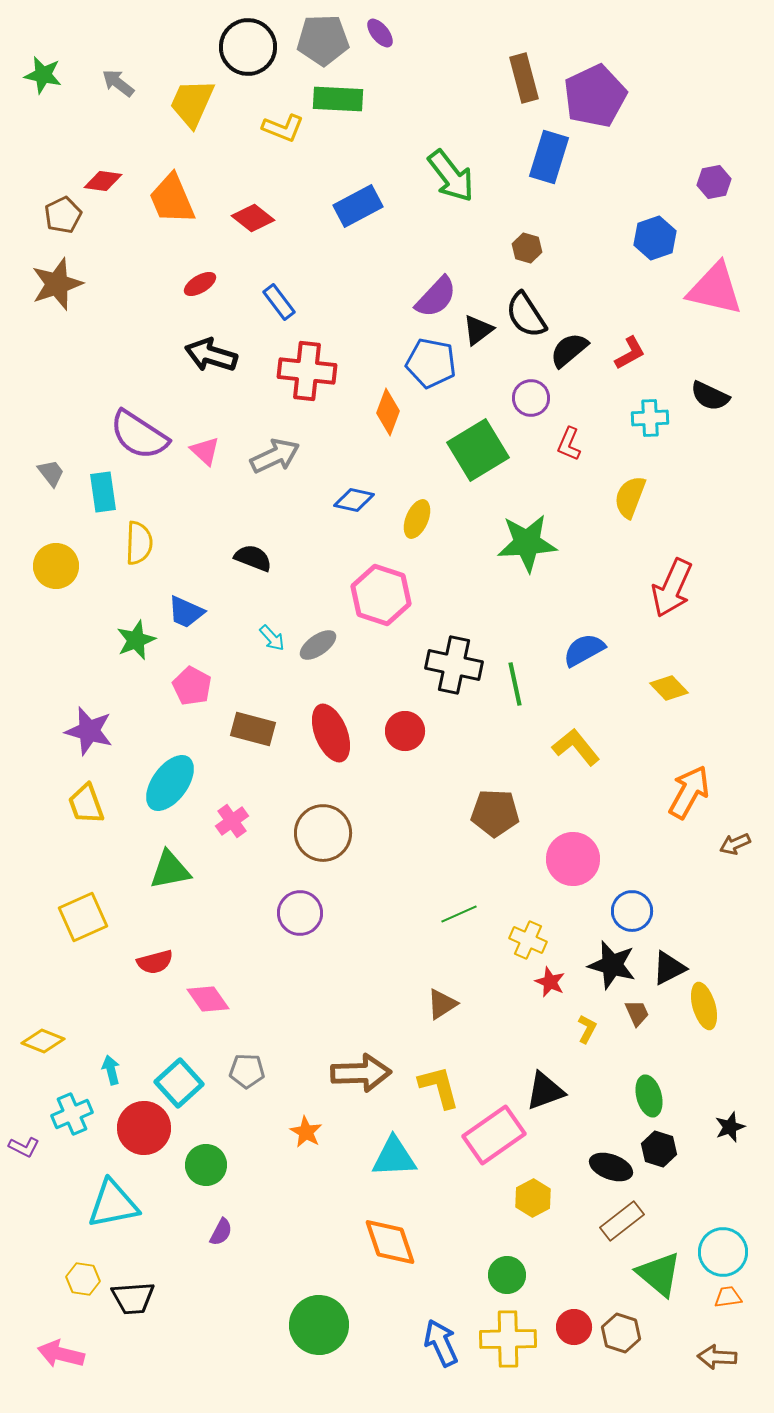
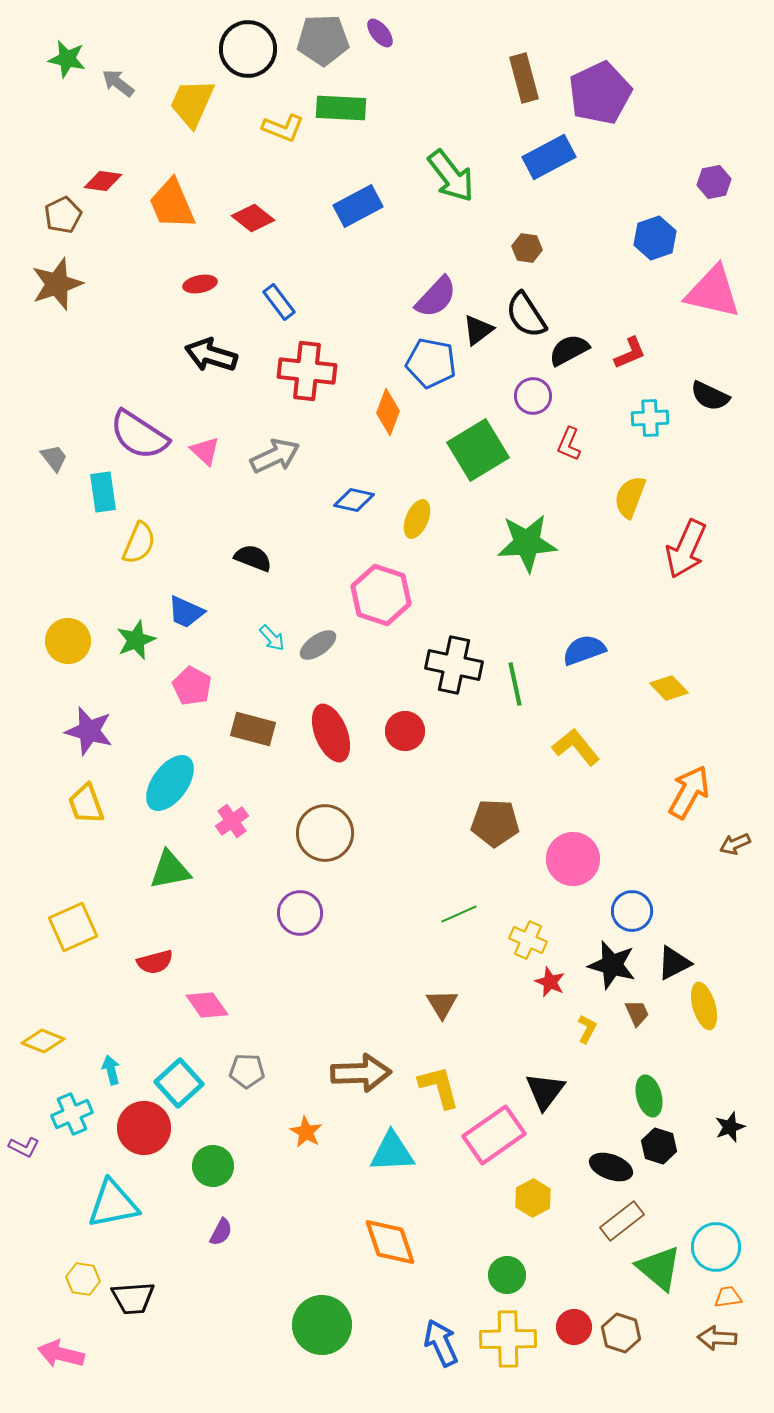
black circle at (248, 47): moved 2 px down
green star at (43, 75): moved 24 px right, 16 px up
purple pentagon at (595, 96): moved 5 px right, 3 px up
green rectangle at (338, 99): moved 3 px right, 9 px down
blue rectangle at (549, 157): rotated 45 degrees clockwise
orange trapezoid at (172, 199): moved 5 px down
brown hexagon at (527, 248): rotated 8 degrees counterclockwise
red ellipse at (200, 284): rotated 20 degrees clockwise
pink triangle at (715, 289): moved 2 px left, 3 px down
black semicircle at (569, 350): rotated 12 degrees clockwise
red L-shape at (630, 353): rotated 6 degrees clockwise
purple circle at (531, 398): moved 2 px right, 2 px up
gray trapezoid at (51, 473): moved 3 px right, 15 px up
yellow semicircle at (139, 543): rotated 21 degrees clockwise
yellow circle at (56, 566): moved 12 px right, 75 px down
red arrow at (672, 588): moved 14 px right, 39 px up
blue semicircle at (584, 650): rotated 9 degrees clockwise
brown pentagon at (495, 813): moved 10 px down
brown circle at (323, 833): moved 2 px right
yellow square at (83, 917): moved 10 px left, 10 px down
black triangle at (669, 968): moved 5 px right, 5 px up
pink diamond at (208, 999): moved 1 px left, 6 px down
brown triangle at (442, 1004): rotated 28 degrees counterclockwise
black triangle at (545, 1091): rotated 33 degrees counterclockwise
black hexagon at (659, 1149): moved 3 px up
cyan triangle at (394, 1157): moved 2 px left, 5 px up
green circle at (206, 1165): moved 7 px right, 1 px down
cyan circle at (723, 1252): moved 7 px left, 5 px up
green triangle at (659, 1274): moved 6 px up
green circle at (319, 1325): moved 3 px right
brown arrow at (717, 1357): moved 19 px up
